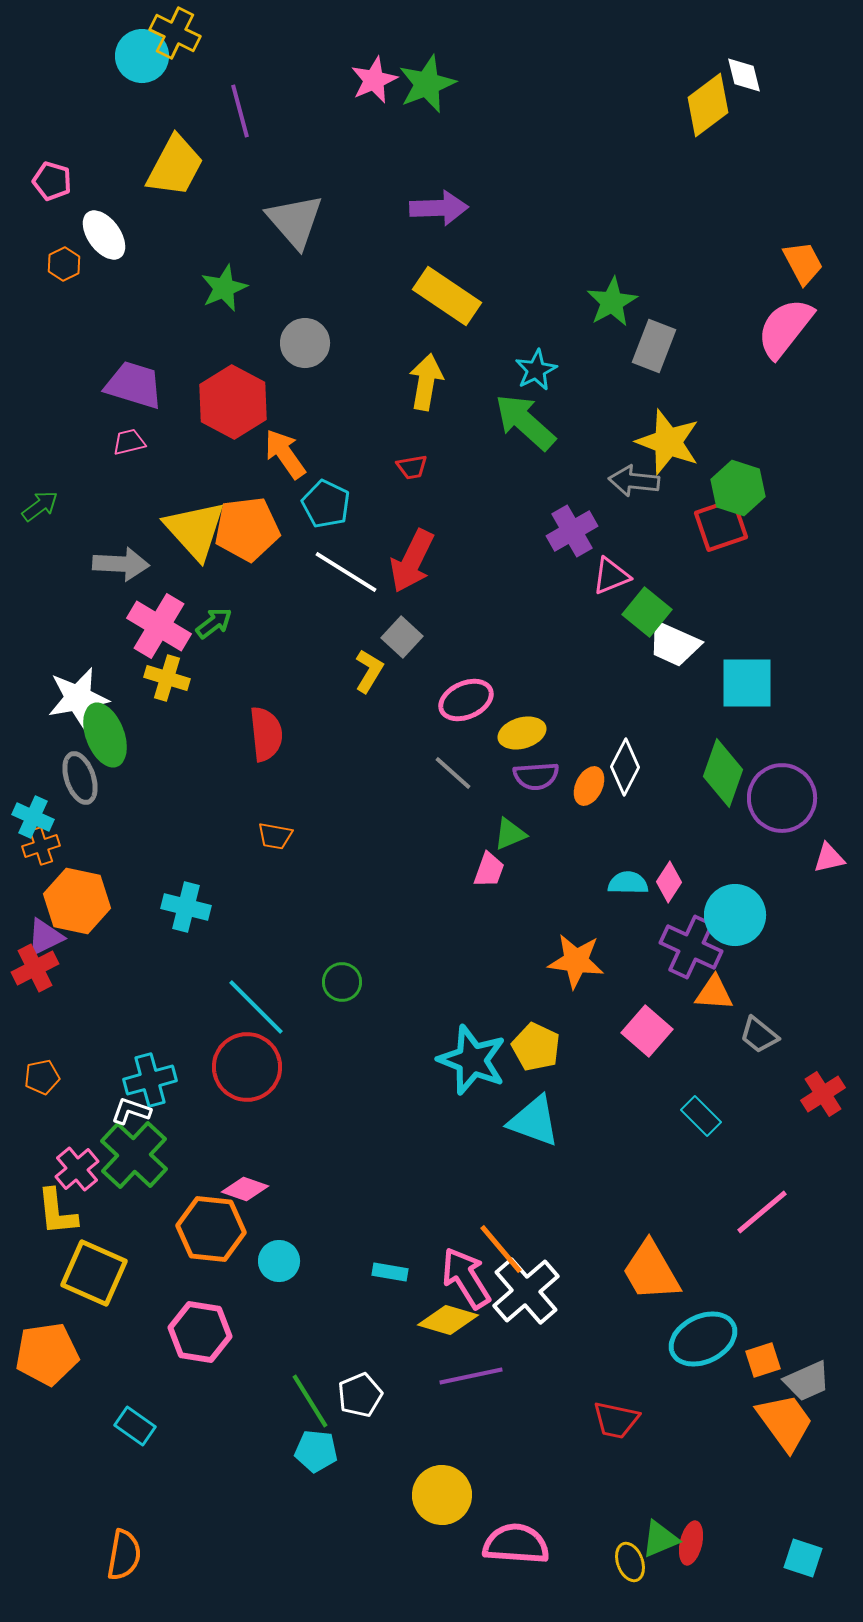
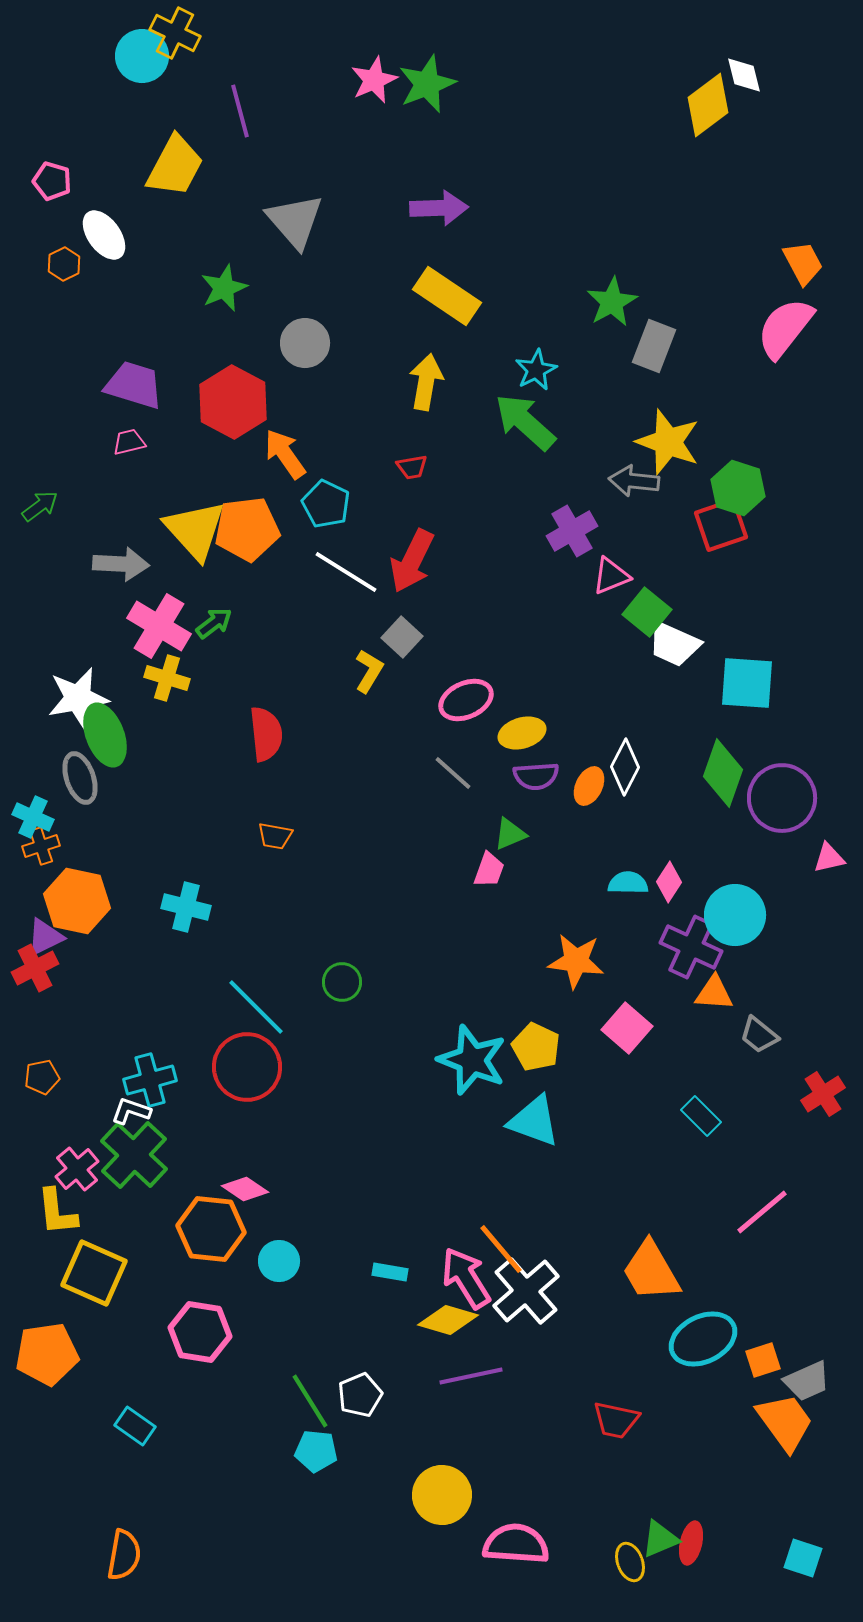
cyan square at (747, 683): rotated 4 degrees clockwise
pink square at (647, 1031): moved 20 px left, 3 px up
pink diamond at (245, 1189): rotated 15 degrees clockwise
